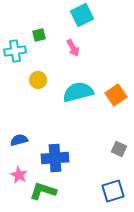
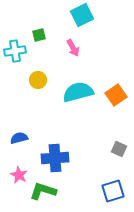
blue semicircle: moved 2 px up
